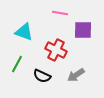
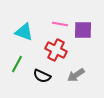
pink line: moved 11 px down
